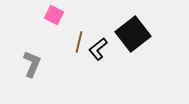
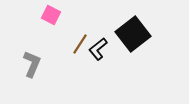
pink square: moved 3 px left
brown line: moved 1 px right, 2 px down; rotated 20 degrees clockwise
